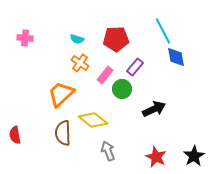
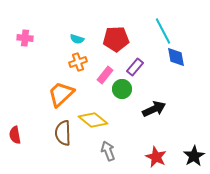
orange cross: moved 2 px left, 1 px up; rotated 36 degrees clockwise
